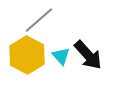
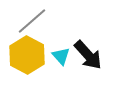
gray line: moved 7 px left, 1 px down
